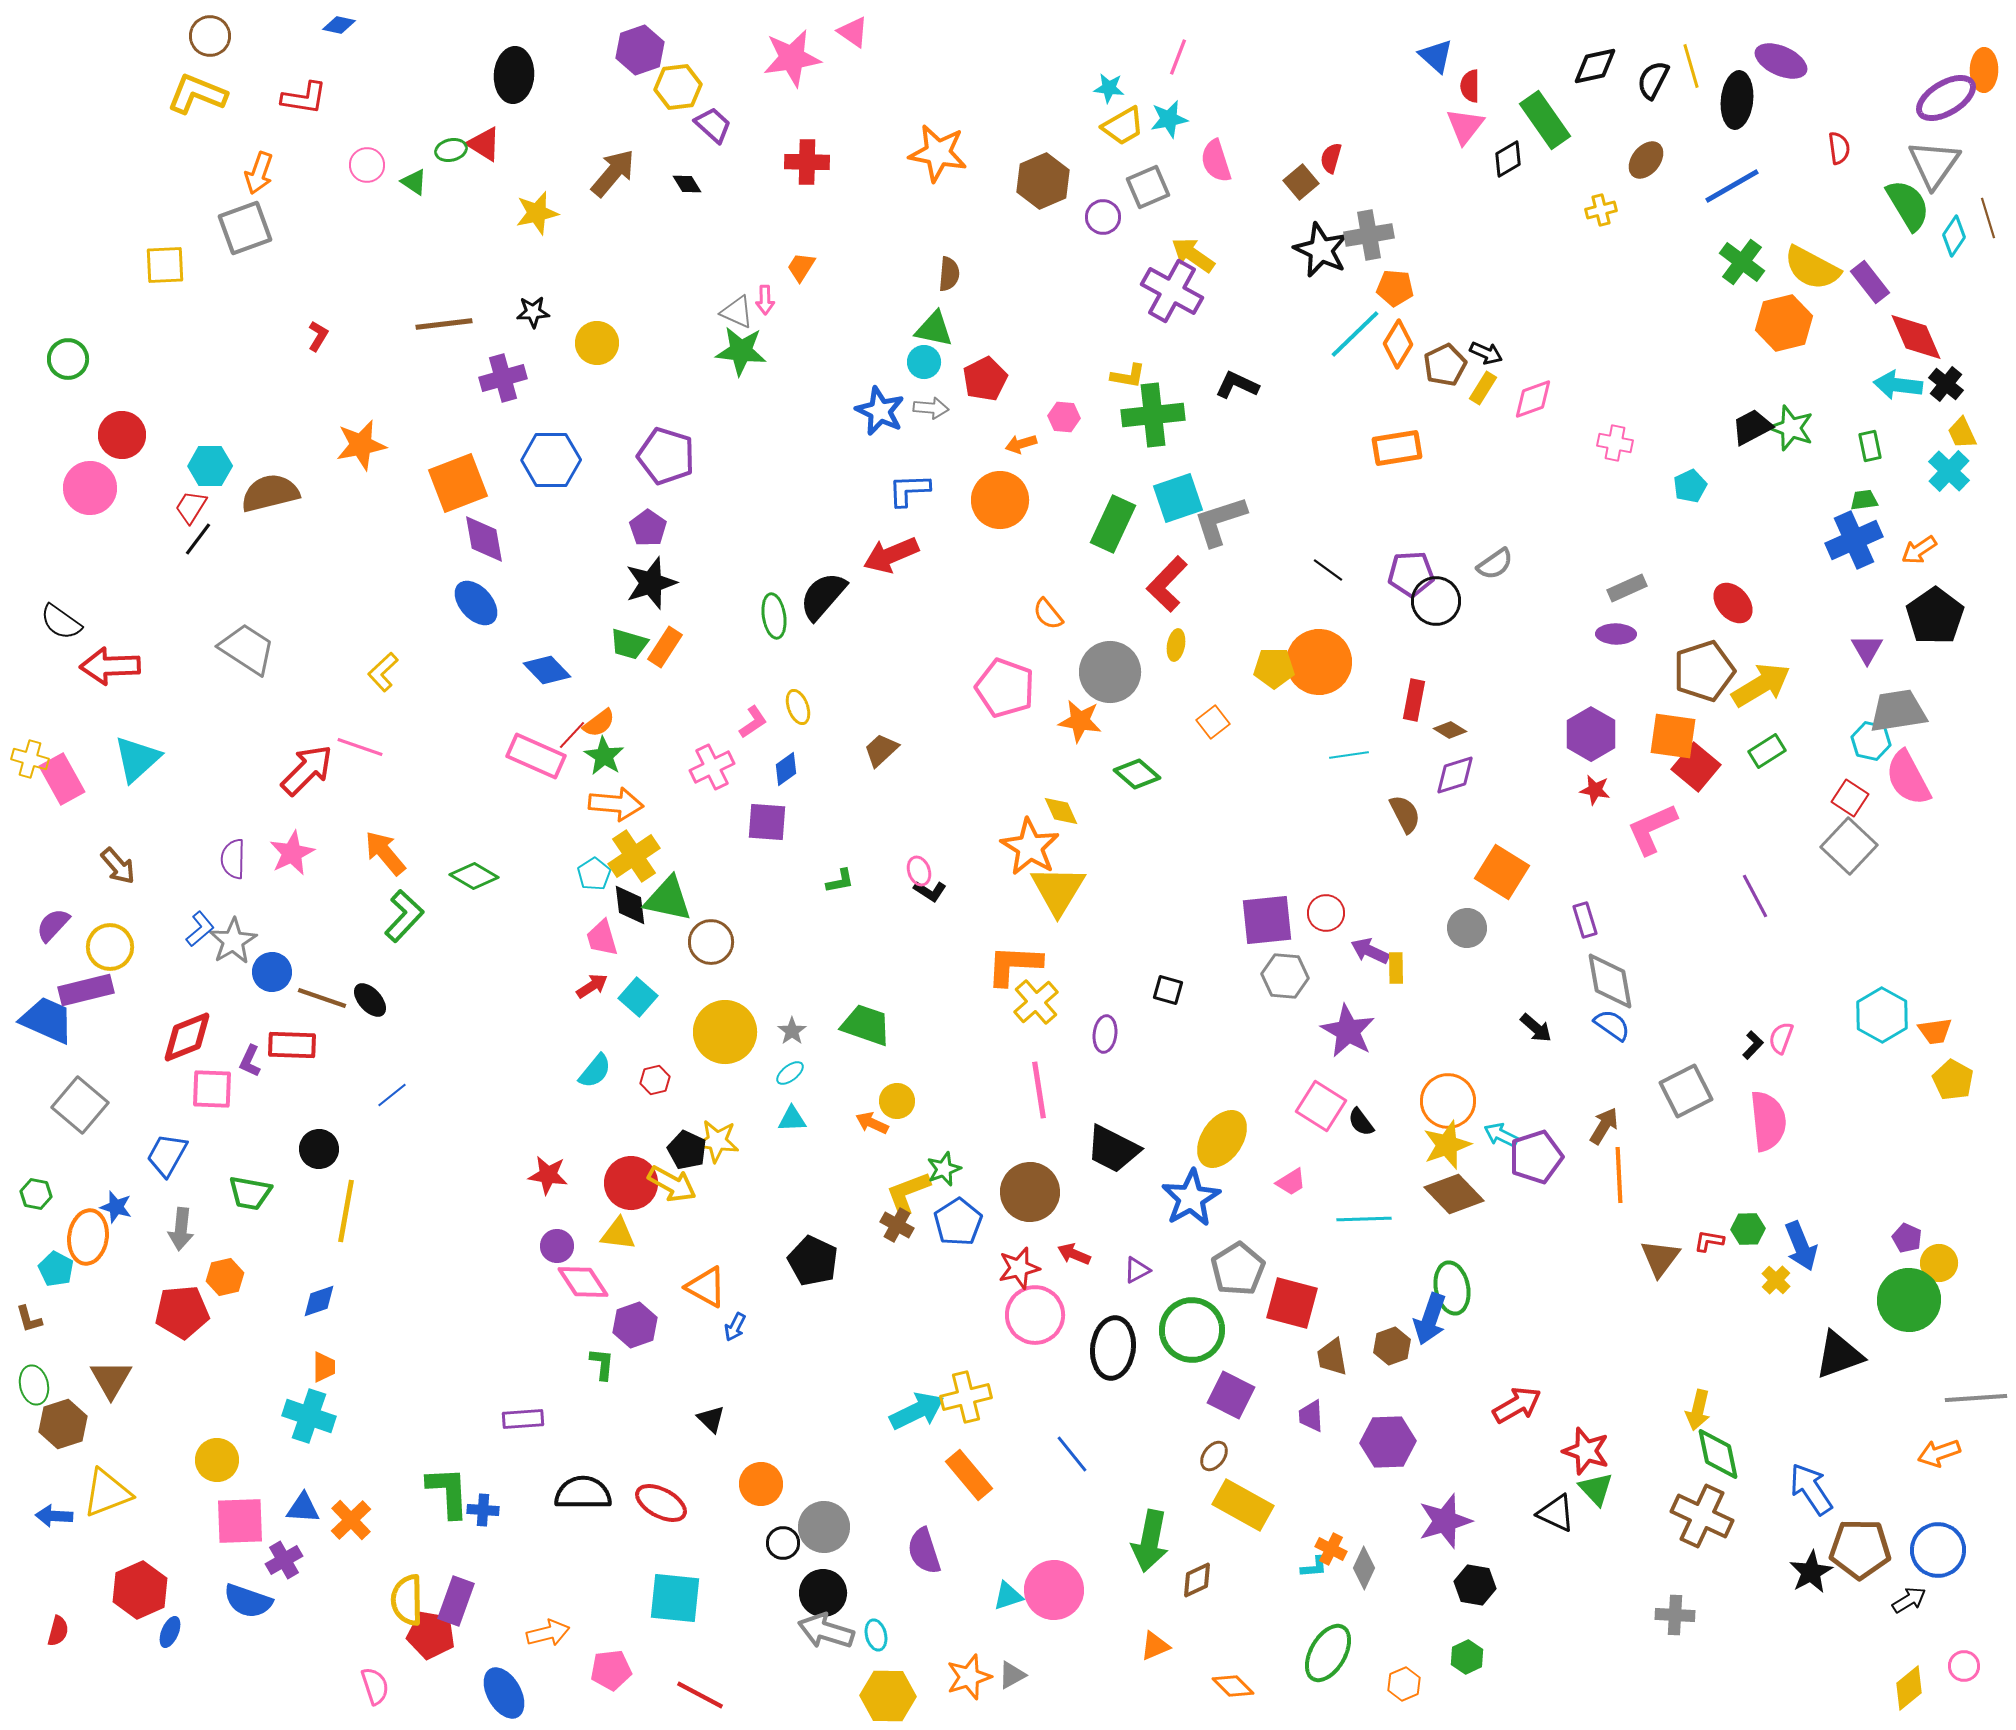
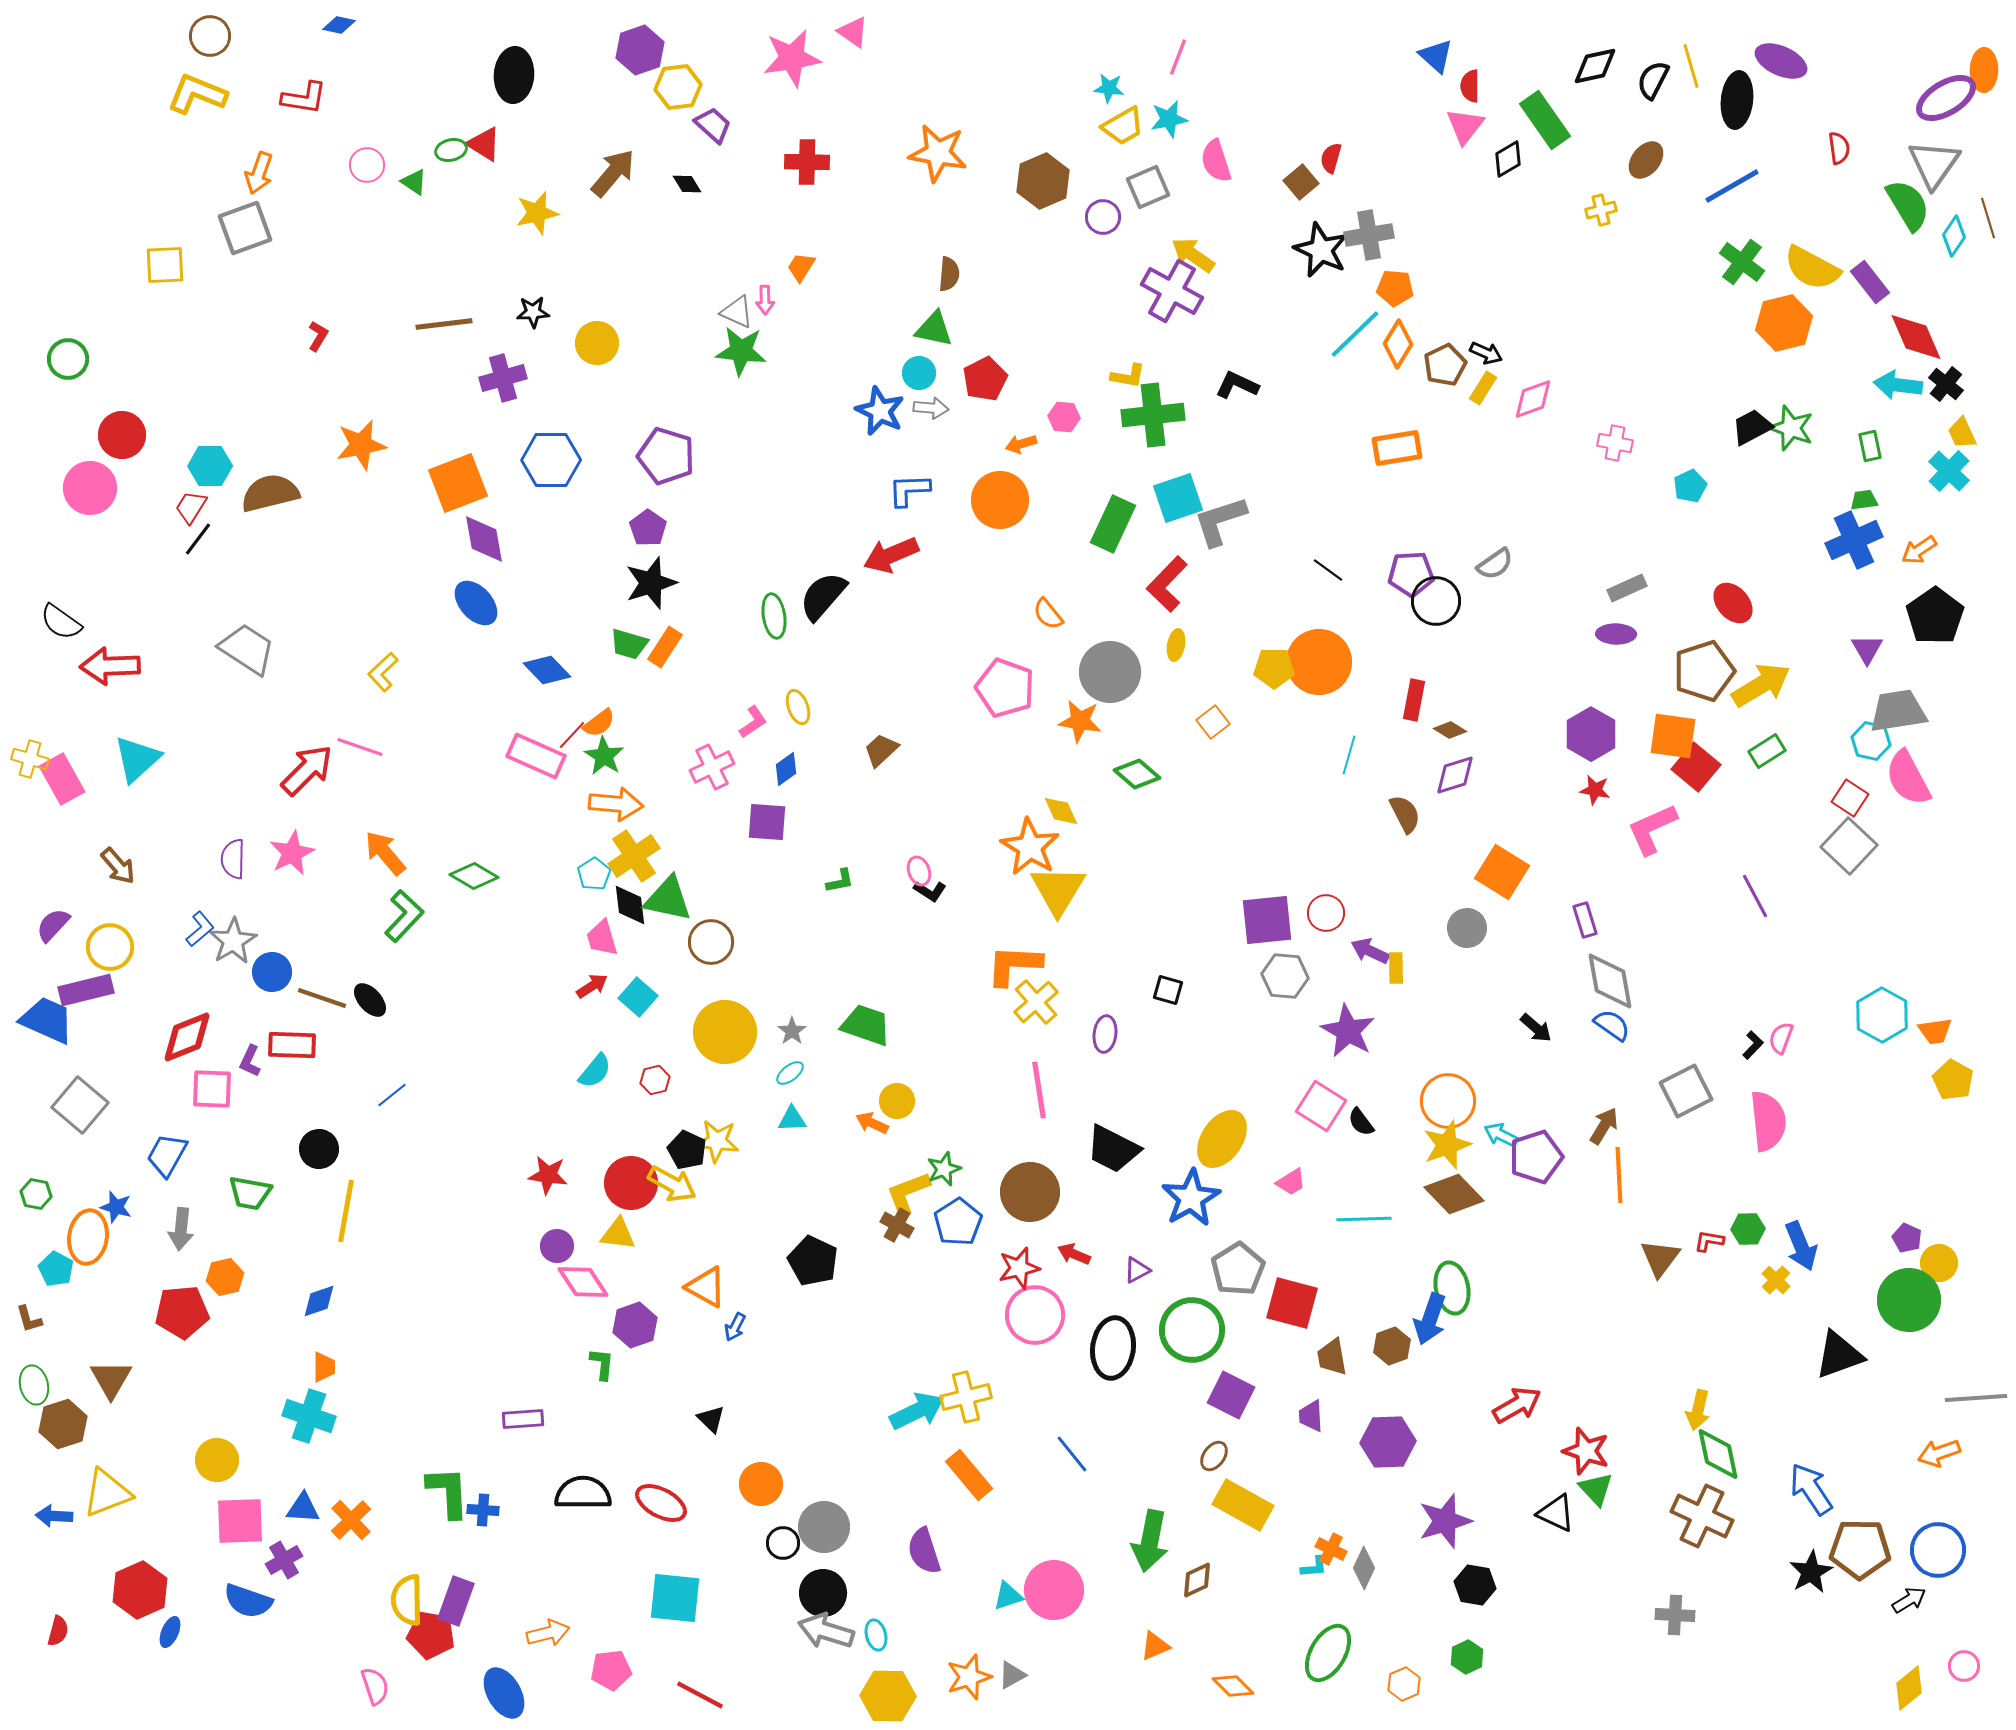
cyan circle at (924, 362): moved 5 px left, 11 px down
cyan line at (1349, 755): rotated 66 degrees counterclockwise
